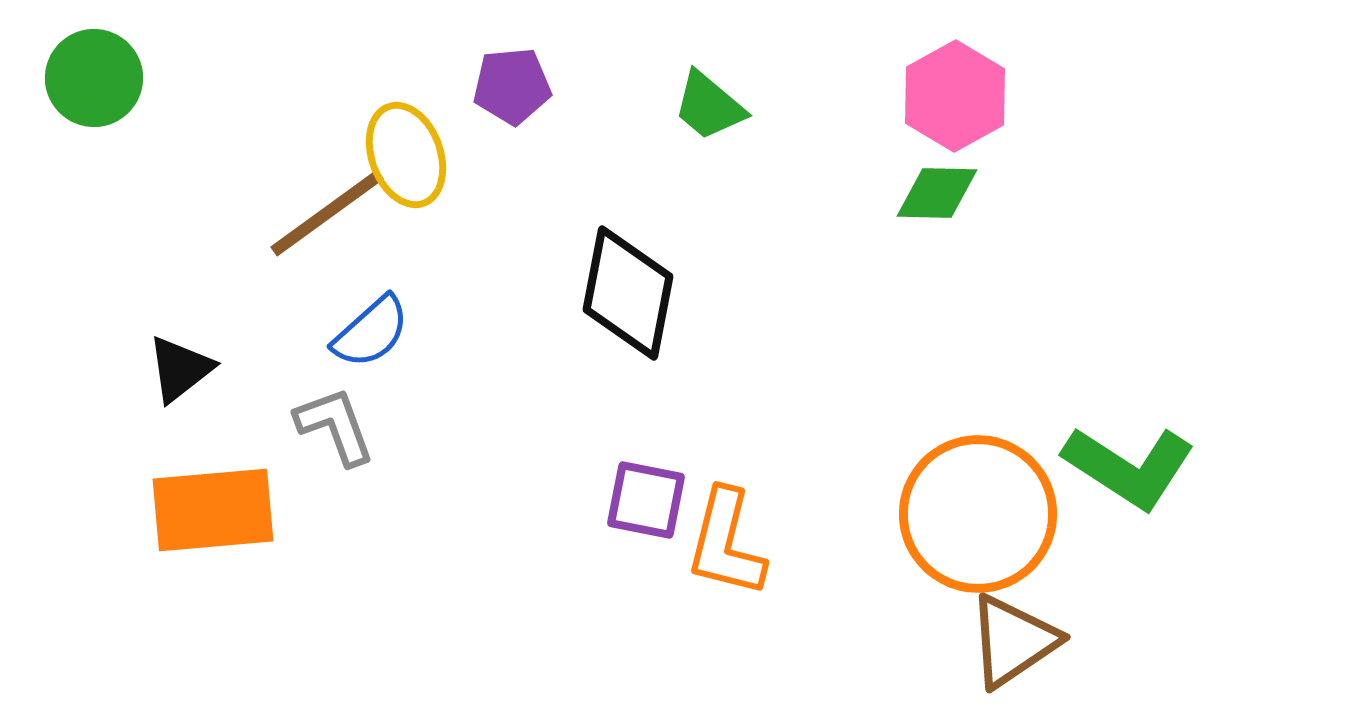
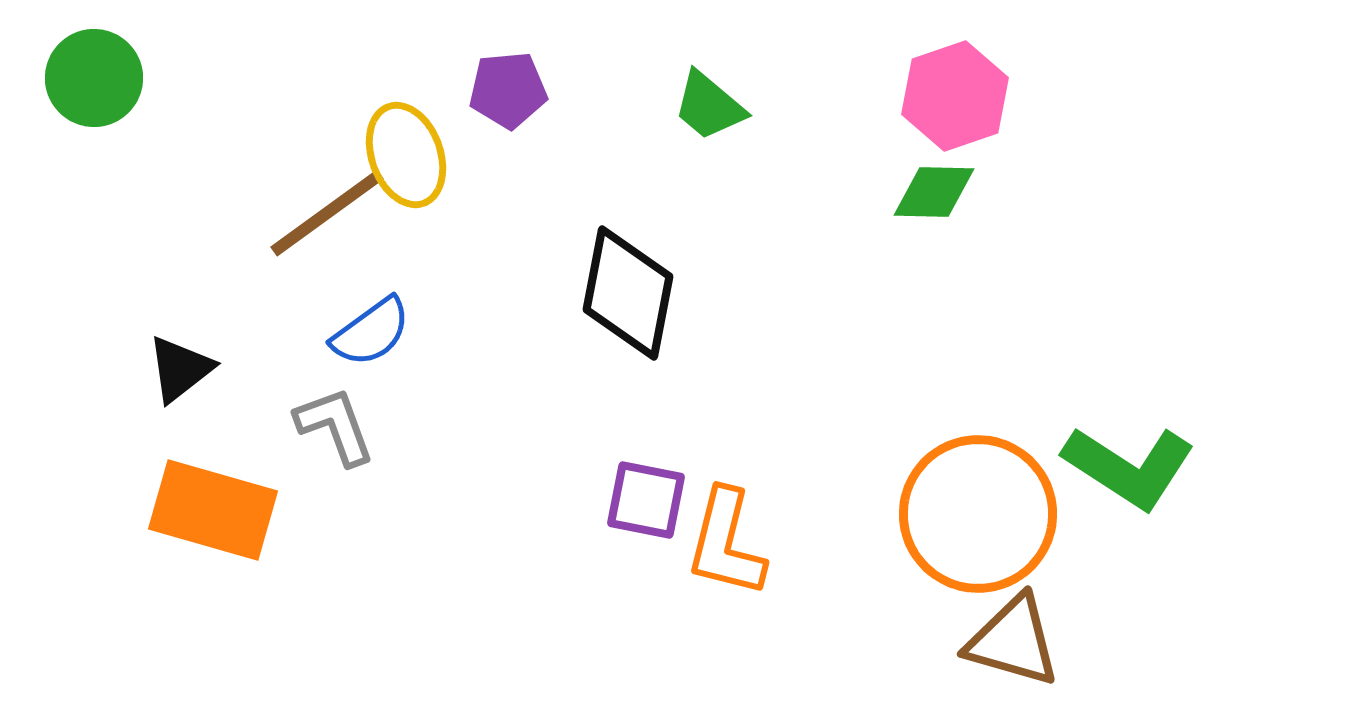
purple pentagon: moved 4 px left, 4 px down
pink hexagon: rotated 10 degrees clockwise
green diamond: moved 3 px left, 1 px up
blue semicircle: rotated 6 degrees clockwise
orange rectangle: rotated 21 degrees clockwise
brown triangle: rotated 50 degrees clockwise
